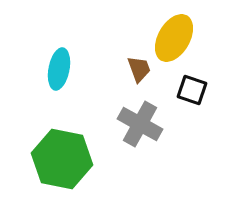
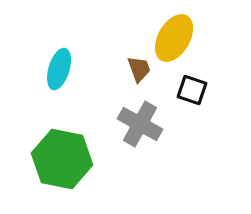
cyan ellipse: rotated 6 degrees clockwise
